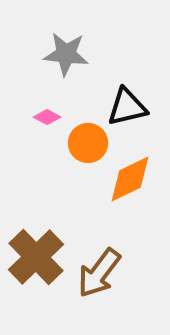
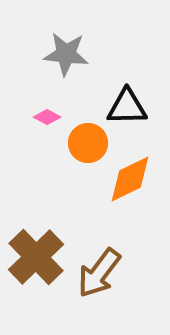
black triangle: rotated 12 degrees clockwise
